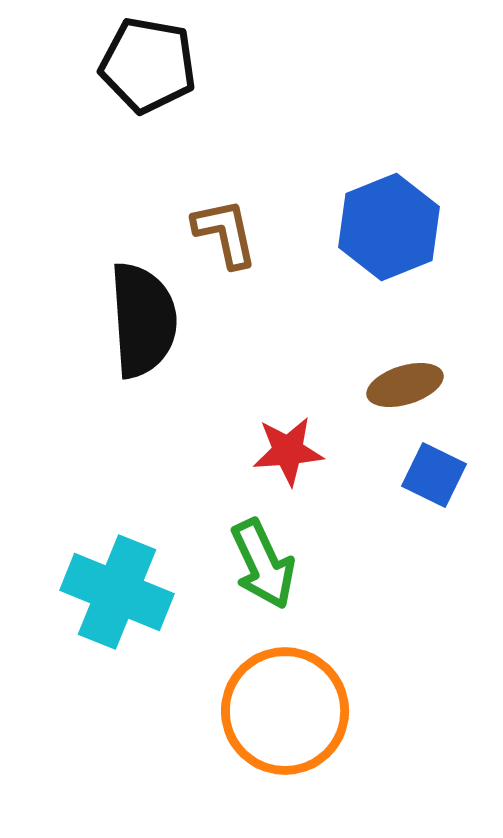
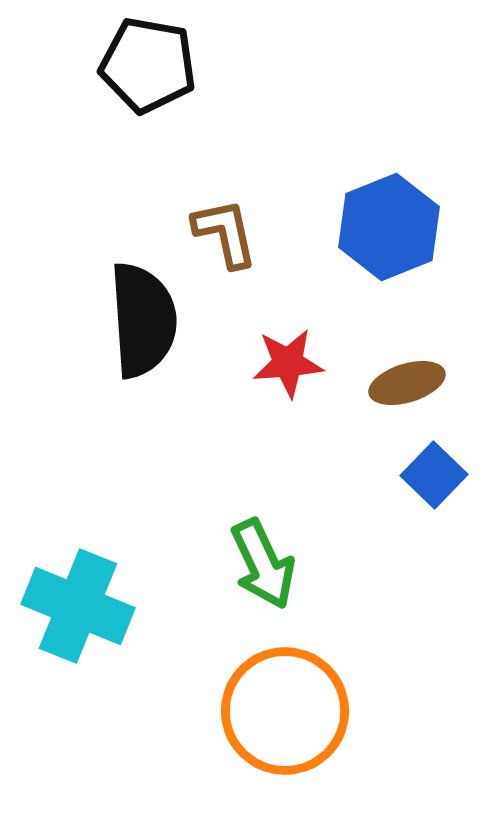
brown ellipse: moved 2 px right, 2 px up
red star: moved 88 px up
blue square: rotated 18 degrees clockwise
cyan cross: moved 39 px left, 14 px down
